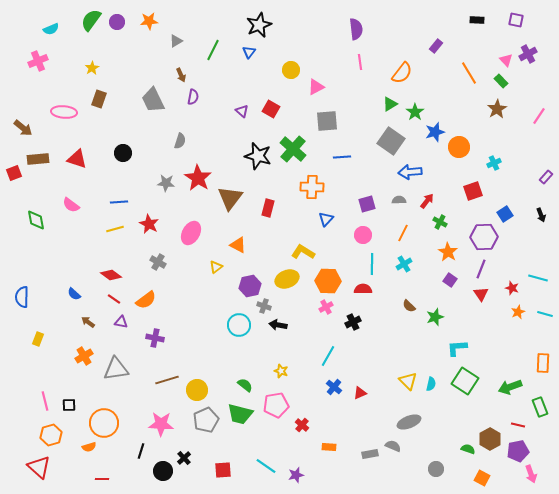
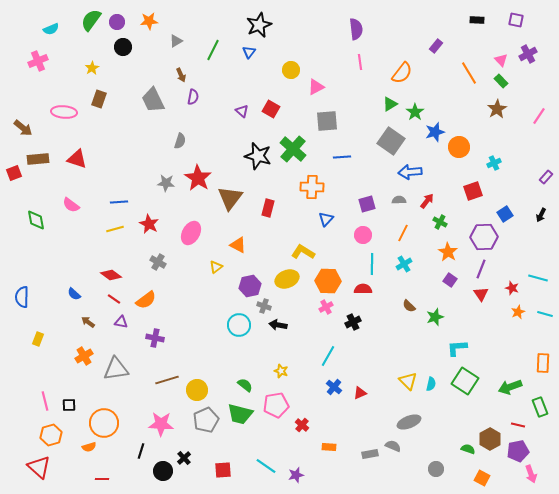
pink triangle at (506, 60): moved 5 px left
black circle at (123, 153): moved 106 px up
black arrow at (541, 215): rotated 48 degrees clockwise
